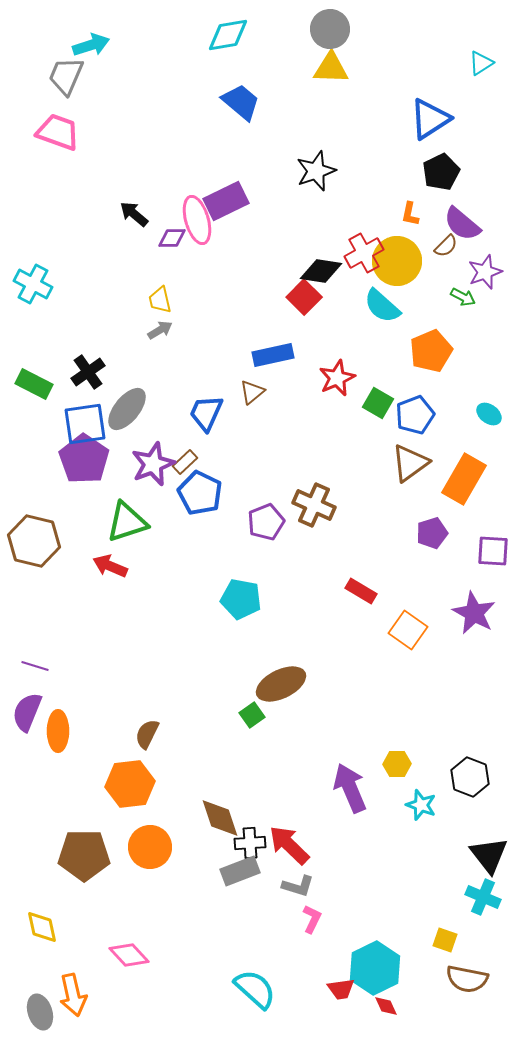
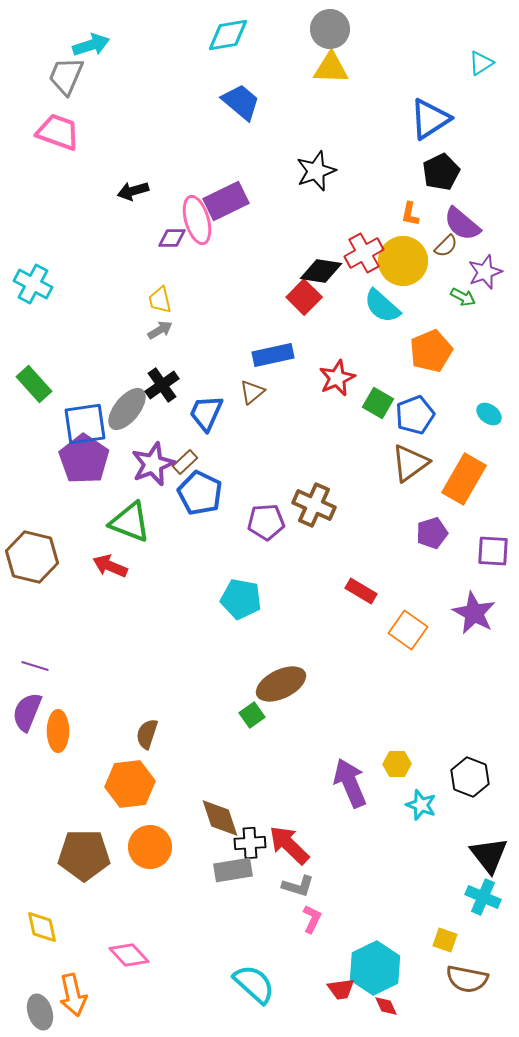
black arrow at (134, 214): moved 1 px left, 23 px up; rotated 56 degrees counterclockwise
yellow circle at (397, 261): moved 6 px right
black cross at (88, 372): moved 74 px right, 13 px down
green rectangle at (34, 384): rotated 21 degrees clockwise
green triangle at (127, 522): moved 3 px right; rotated 39 degrees clockwise
purple pentagon at (266, 522): rotated 18 degrees clockwise
brown hexagon at (34, 541): moved 2 px left, 16 px down
brown semicircle at (147, 734): rotated 8 degrees counterclockwise
purple arrow at (350, 788): moved 5 px up
gray rectangle at (240, 871): moved 7 px left, 1 px up; rotated 12 degrees clockwise
cyan semicircle at (255, 989): moved 1 px left, 5 px up
